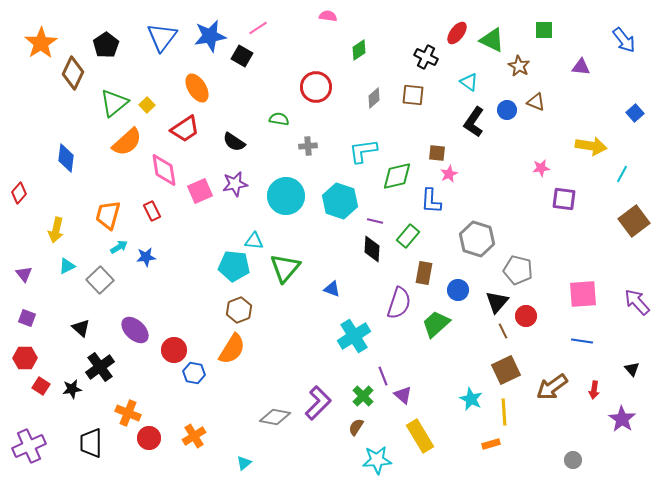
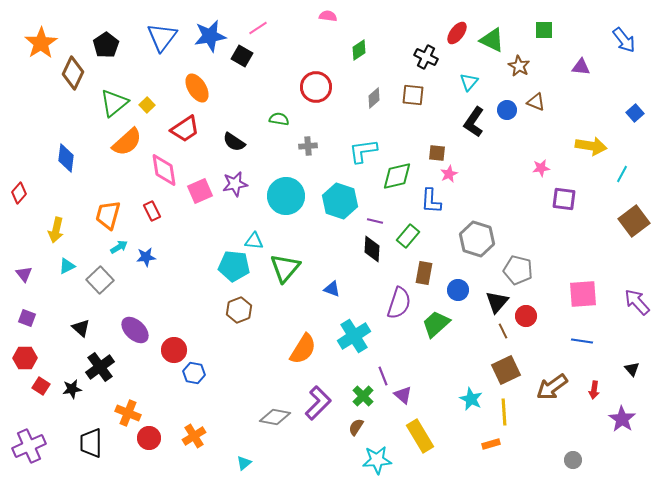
cyan triangle at (469, 82): rotated 36 degrees clockwise
orange semicircle at (232, 349): moved 71 px right
